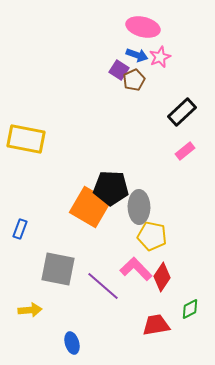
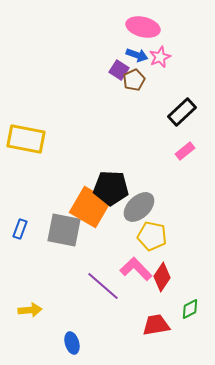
gray ellipse: rotated 48 degrees clockwise
gray square: moved 6 px right, 39 px up
